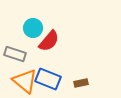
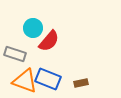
orange triangle: rotated 20 degrees counterclockwise
